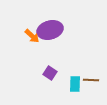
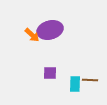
orange arrow: moved 1 px up
purple square: rotated 32 degrees counterclockwise
brown line: moved 1 px left
